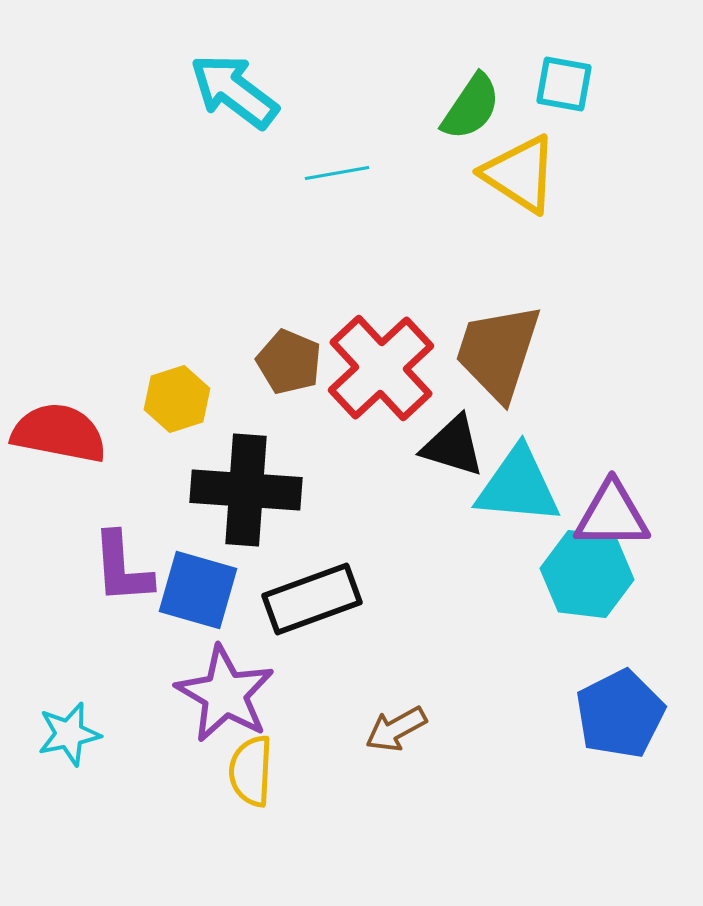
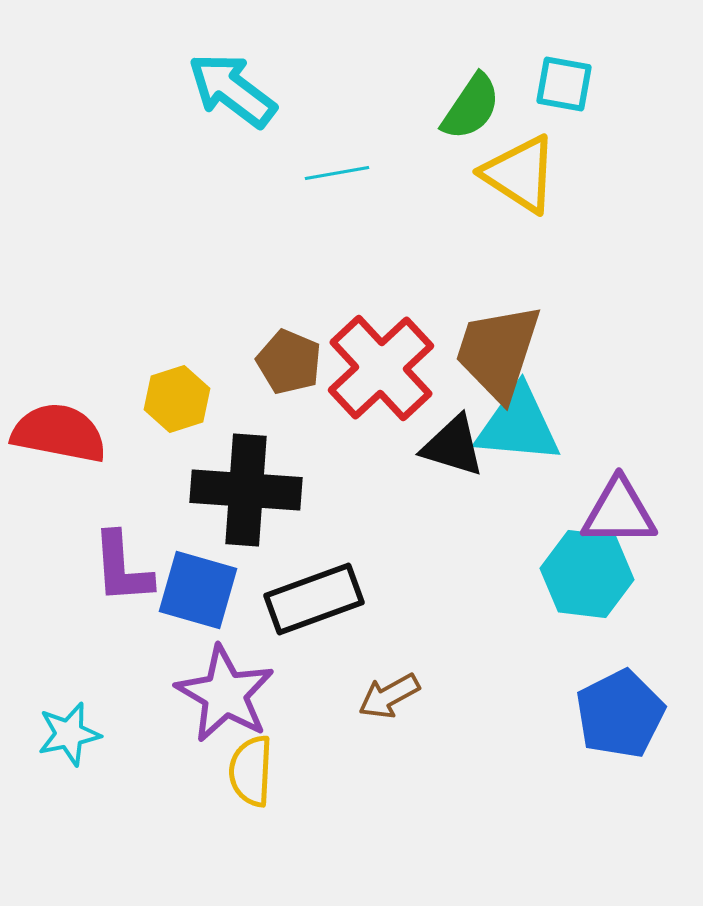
cyan arrow: moved 2 px left, 1 px up
cyan triangle: moved 61 px up
purple triangle: moved 7 px right, 3 px up
black rectangle: moved 2 px right
brown arrow: moved 7 px left, 33 px up
